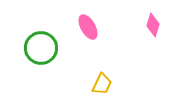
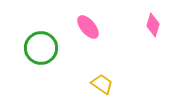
pink ellipse: rotated 10 degrees counterclockwise
yellow trapezoid: rotated 80 degrees counterclockwise
